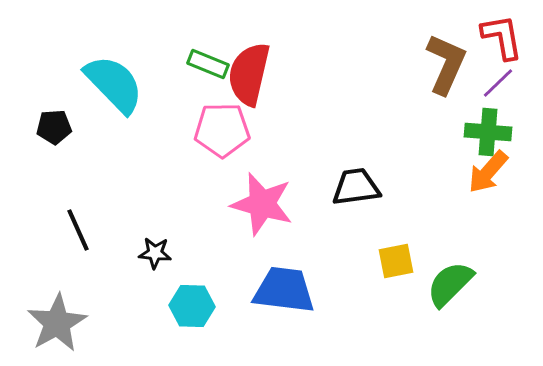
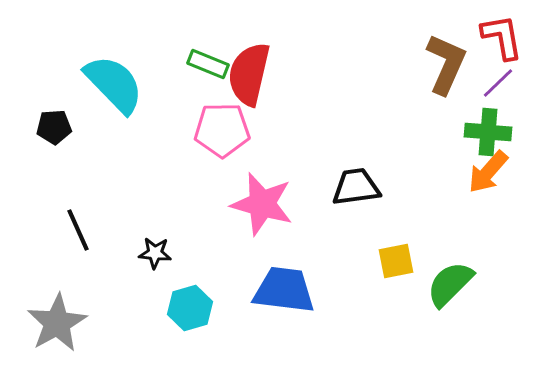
cyan hexagon: moved 2 px left, 2 px down; rotated 18 degrees counterclockwise
